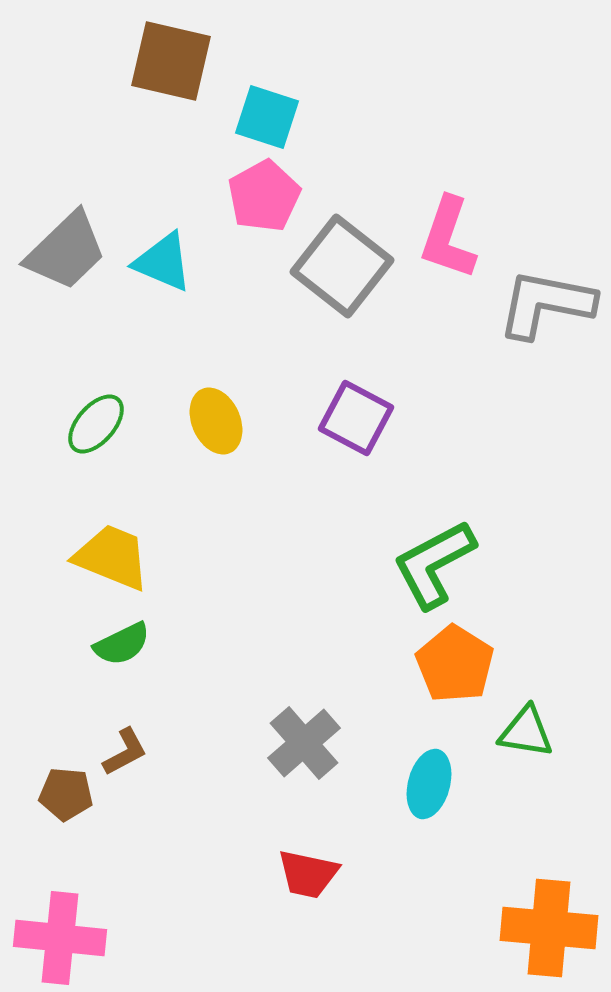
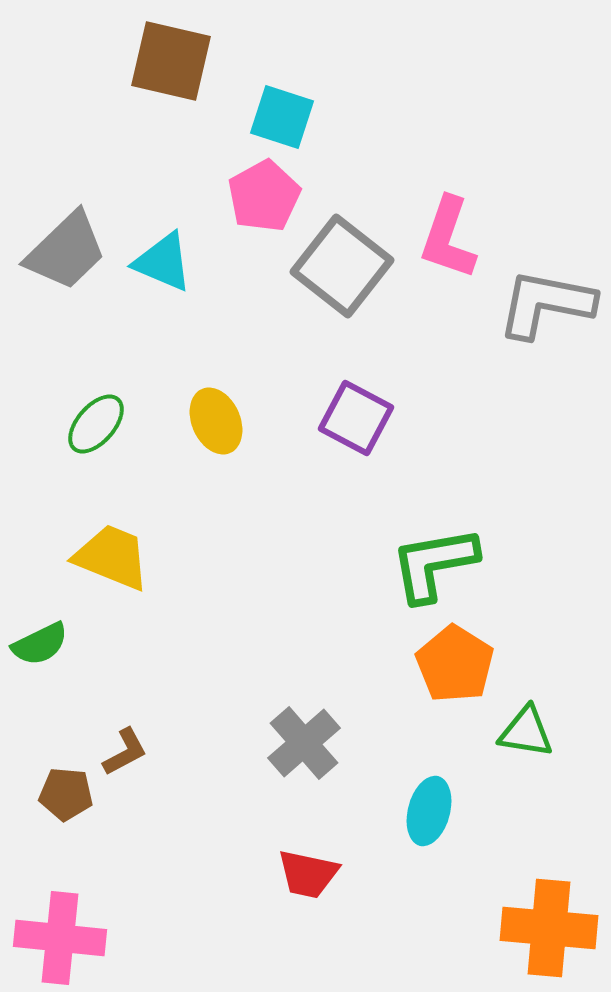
cyan square: moved 15 px right
green L-shape: rotated 18 degrees clockwise
green semicircle: moved 82 px left
cyan ellipse: moved 27 px down
